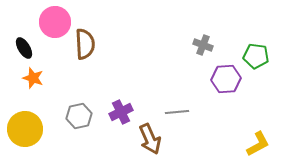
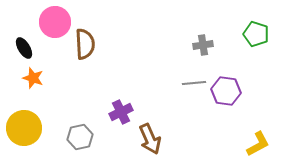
gray cross: rotated 30 degrees counterclockwise
green pentagon: moved 22 px up; rotated 10 degrees clockwise
purple hexagon: moved 12 px down; rotated 12 degrees clockwise
gray line: moved 17 px right, 29 px up
gray hexagon: moved 1 px right, 21 px down
yellow circle: moved 1 px left, 1 px up
